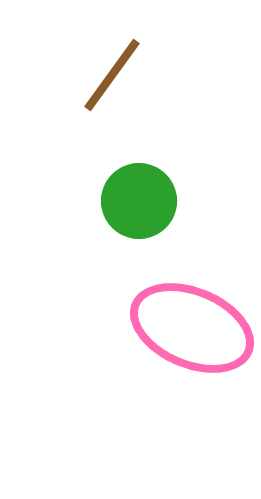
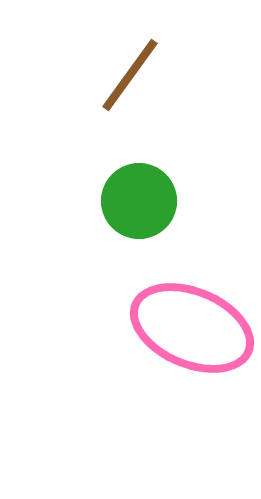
brown line: moved 18 px right
